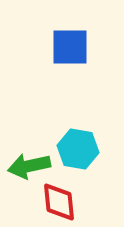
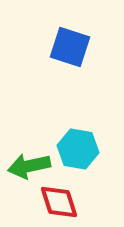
blue square: rotated 18 degrees clockwise
red diamond: rotated 12 degrees counterclockwise
